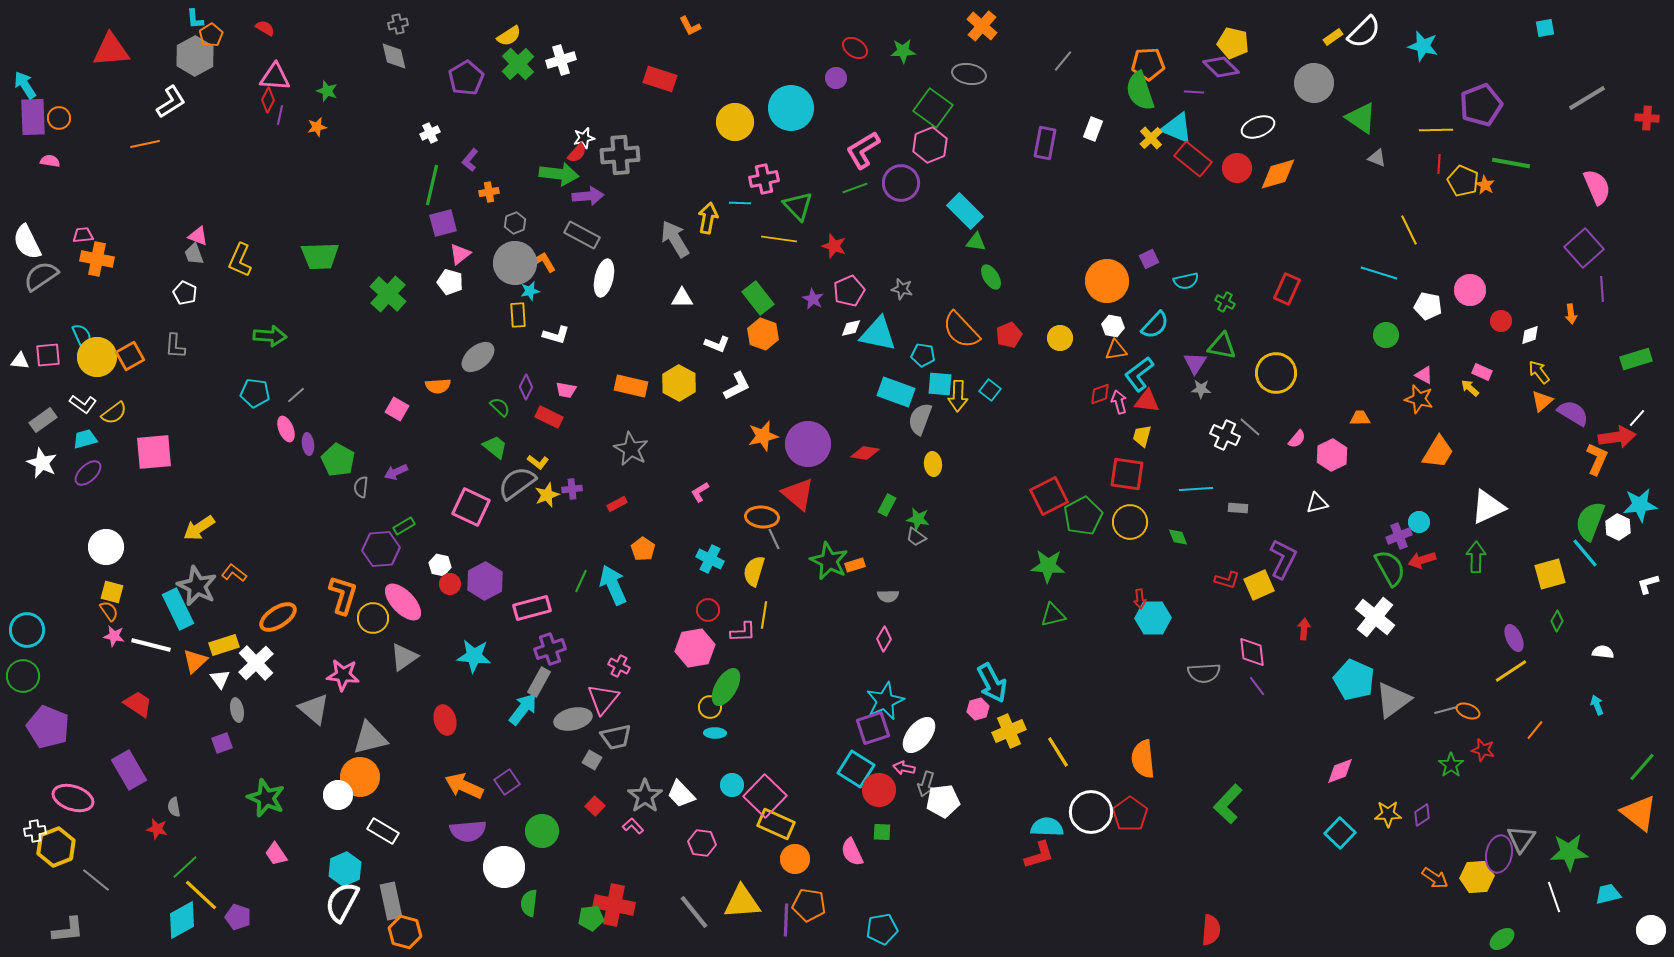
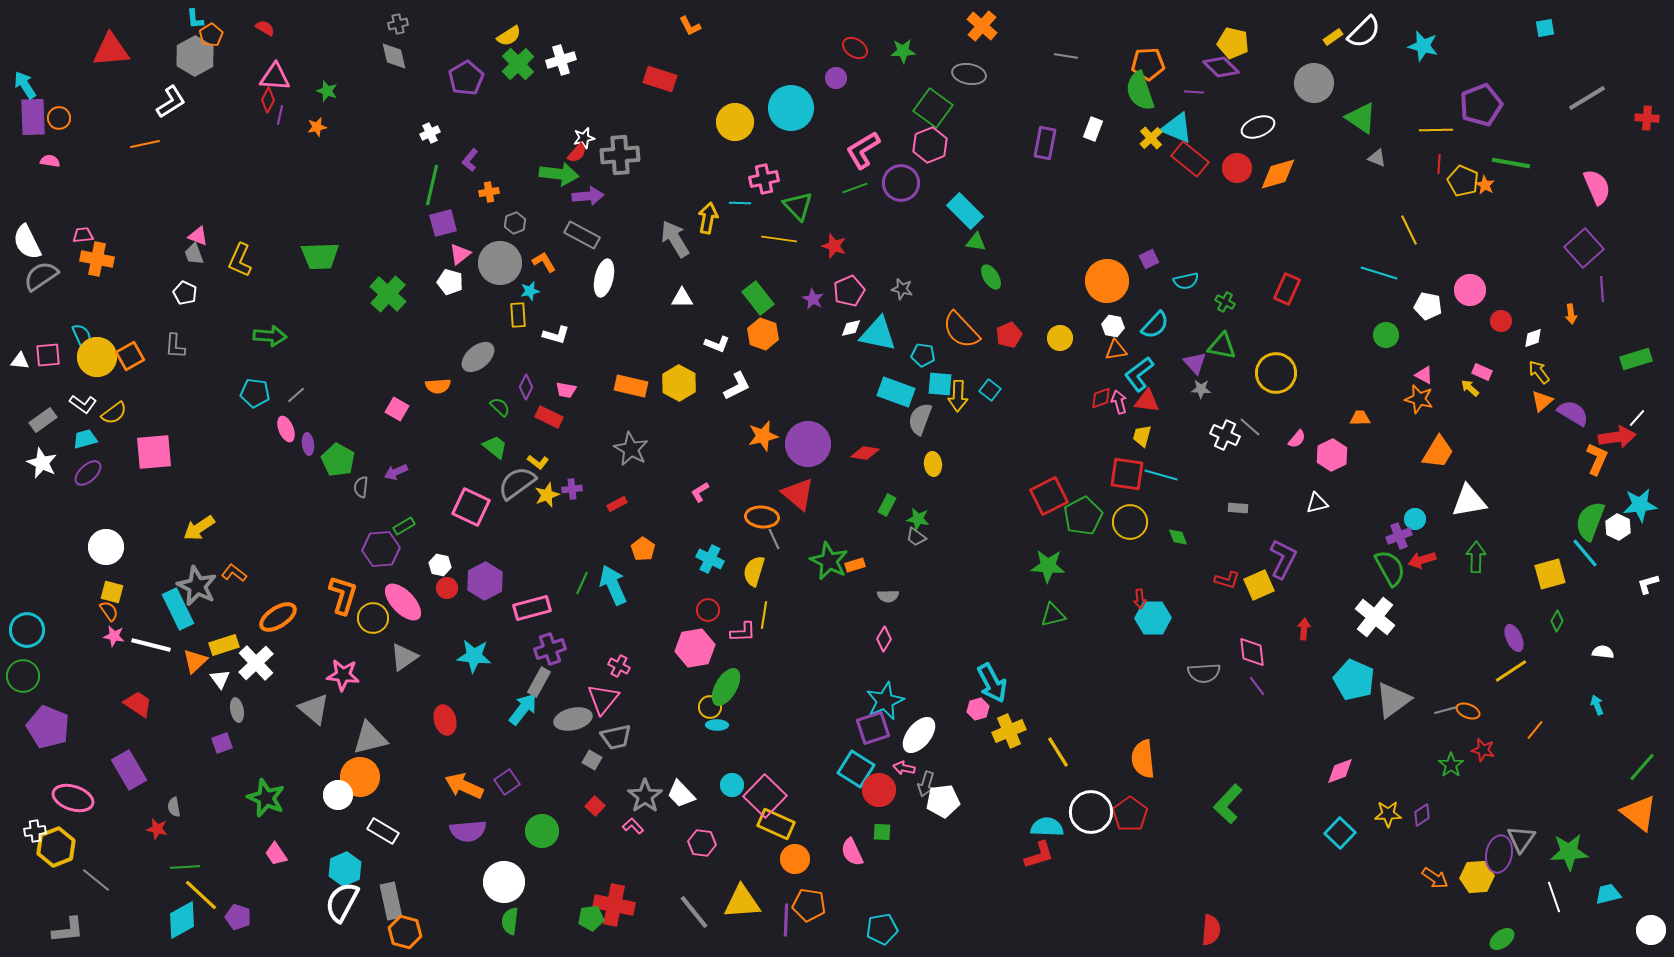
gray line at (1063, 61): moved 3 px right, 5 px up; rotated 60 degrees clockwise
red rectangle at (1193, 159): moved 3 px left
gray circle at (515, 263): moved 15 px left
white diamond at (1530, 335): moved 3 px right, 3 px down
purple triangle at (1195, 363): rotated 15 degrees counterclockwise
red diamond at (1100, 394): moved 1 px right, 4 px down
cyan line at (1196, 489): moved 35 px left, 14 px up; rotated 20 degrees clockwise
white triangle at (1488, 507): moved 19 px left, 6 px up; rotated 15 degrees clockwise
cyan circle at (1419, 522): moved 4 px left, 3 px up
green line at (581, 581): moved 1 px right, 2 px down
red circle at (450, 584): moved 3 px left, 4 px down
cyan ellipse at (715, 733): moved 2 px right, 8 px up
green line at (185, 867): rotated 40 degrees clockwise
white circle at (504, 867): moved 15 px down
green semicircle at (529, 903): moved 19 px left, 18 px down
